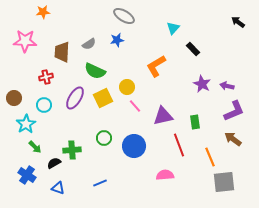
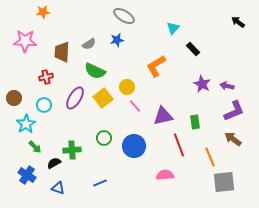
yellow square: rotated 12 degrees counterclockwise
